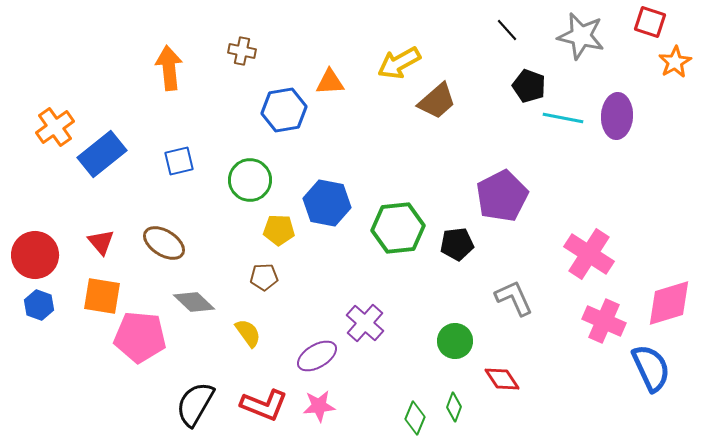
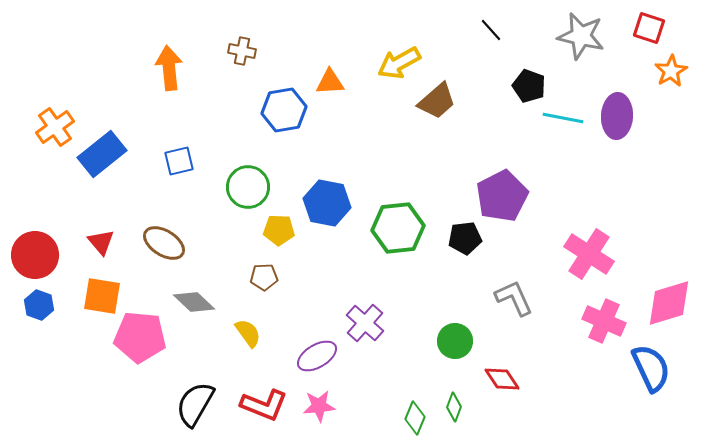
red square at (650, 22): moved 1 px left, 6 px down
black line at (507, 30): moved 16 px left
orange star at (675, 62): moved 4 px left, 9 px down
green circle at (250, 180): moved 2 px left, 7 px down
black pentagon at (457, 244): moved 8 px right, 6 px up
